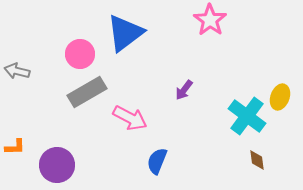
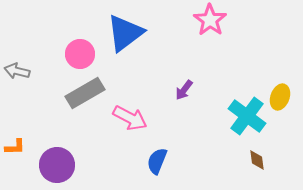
gray rectangle: moved 2 px left, 1 px down
